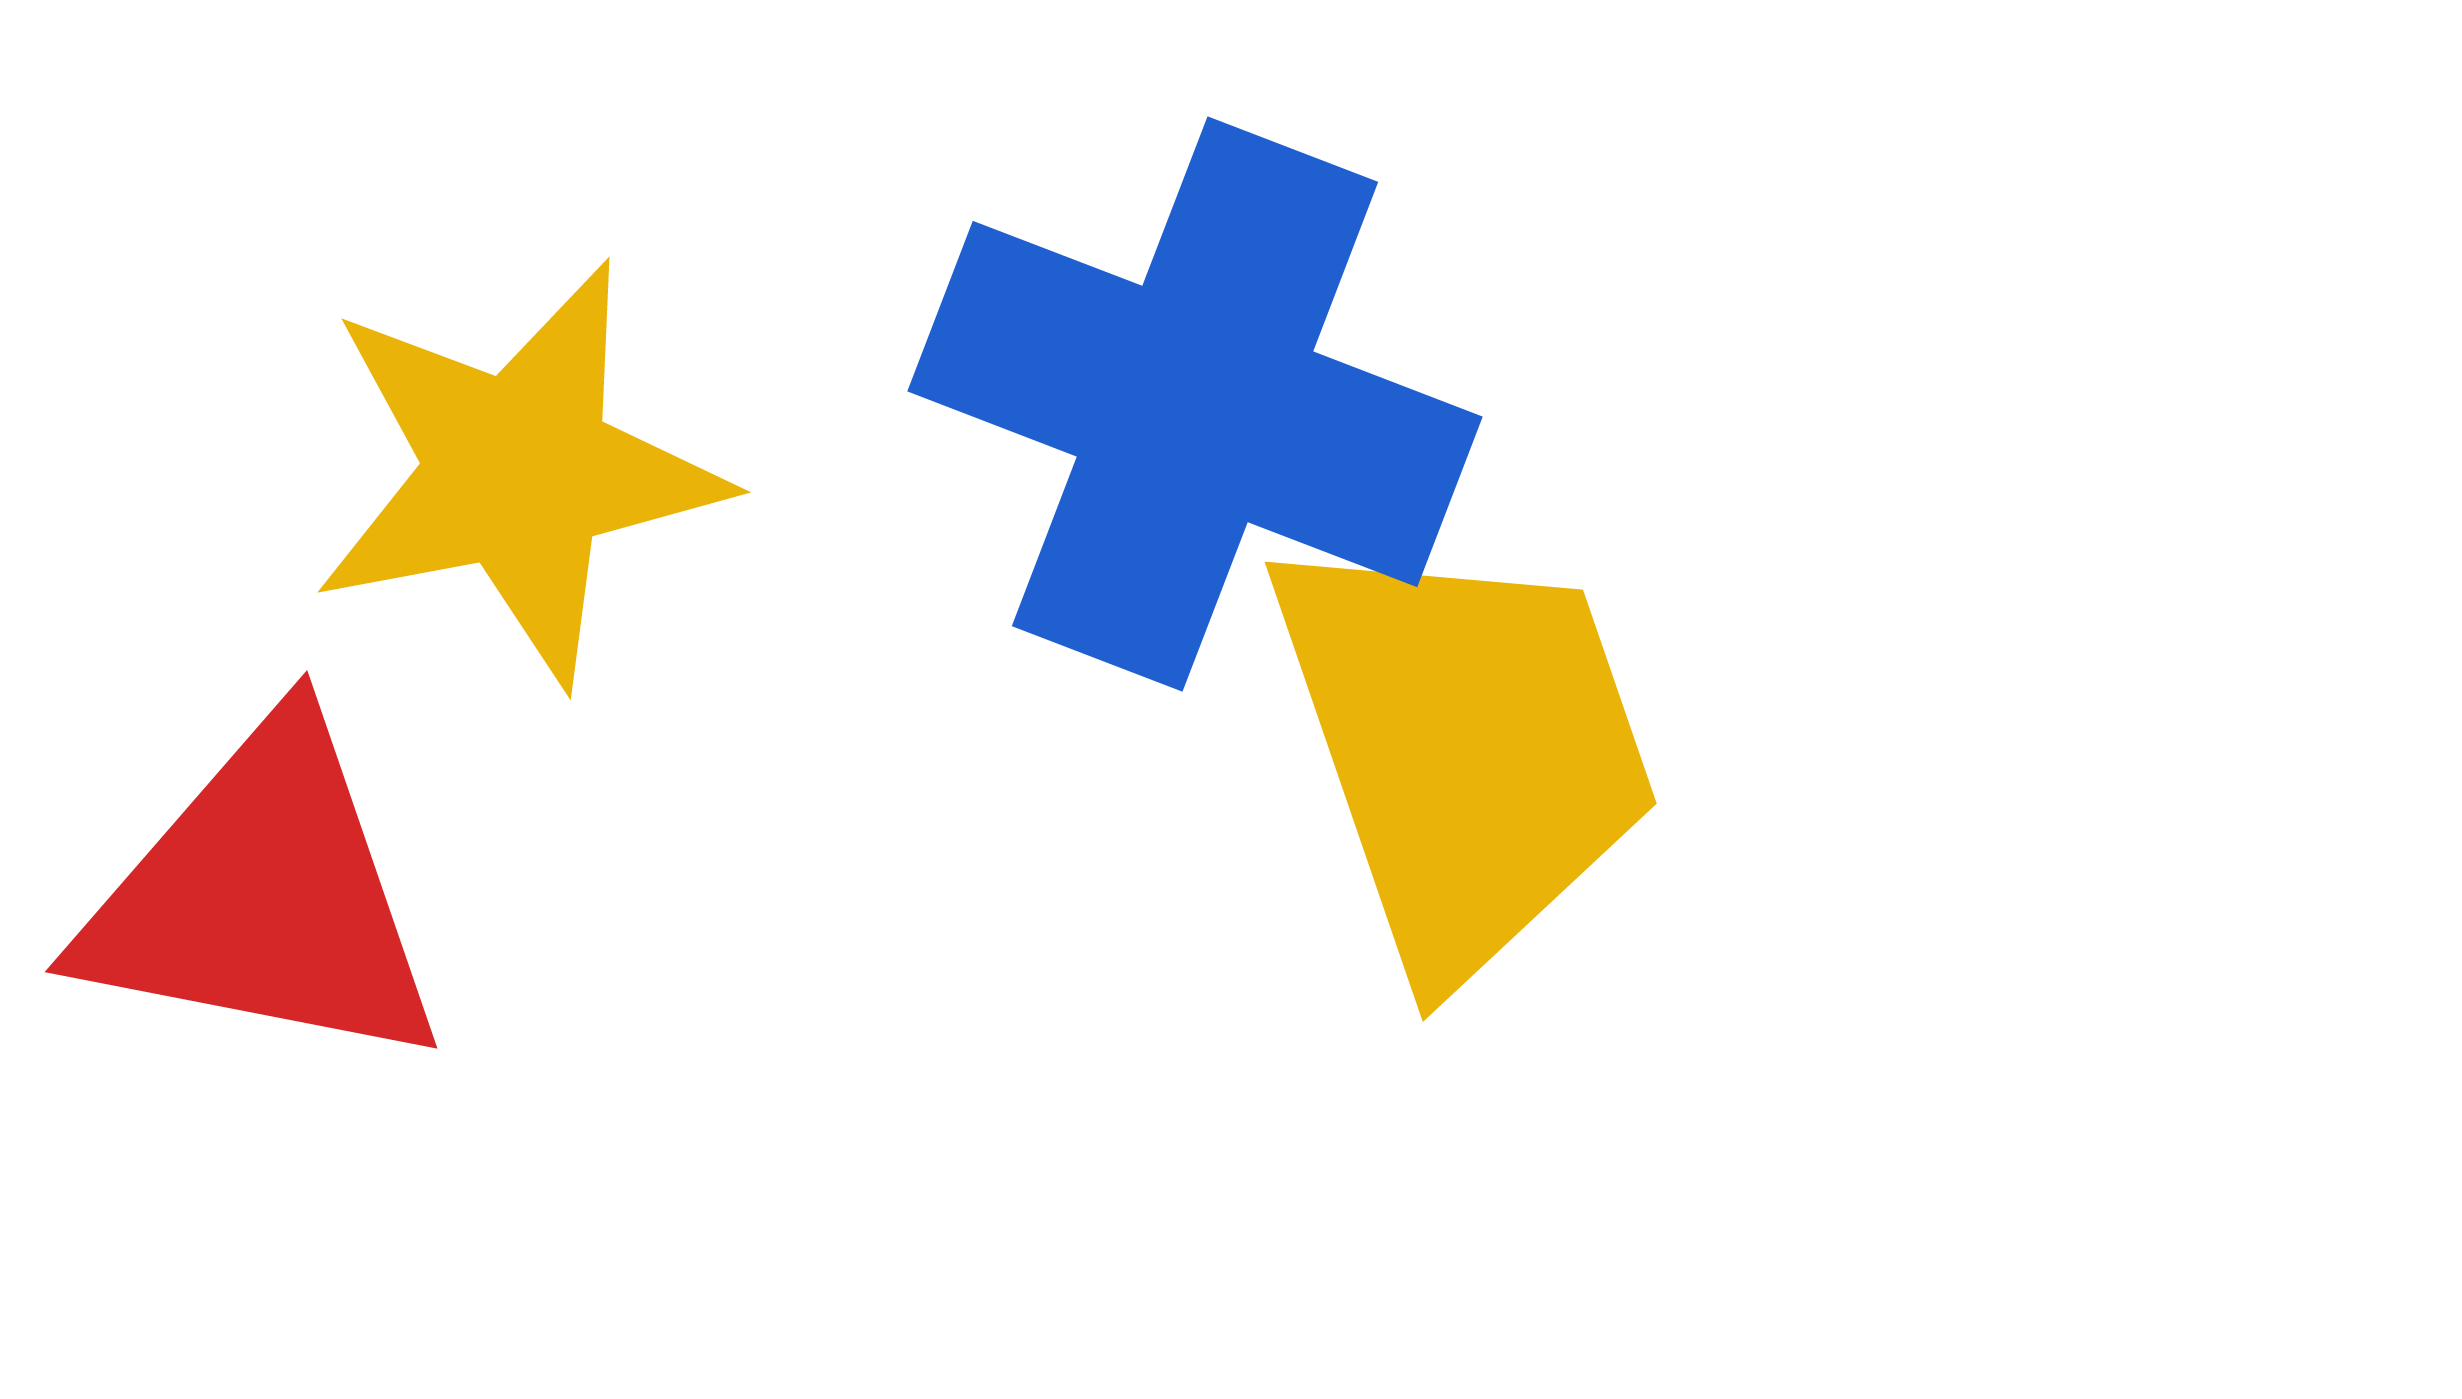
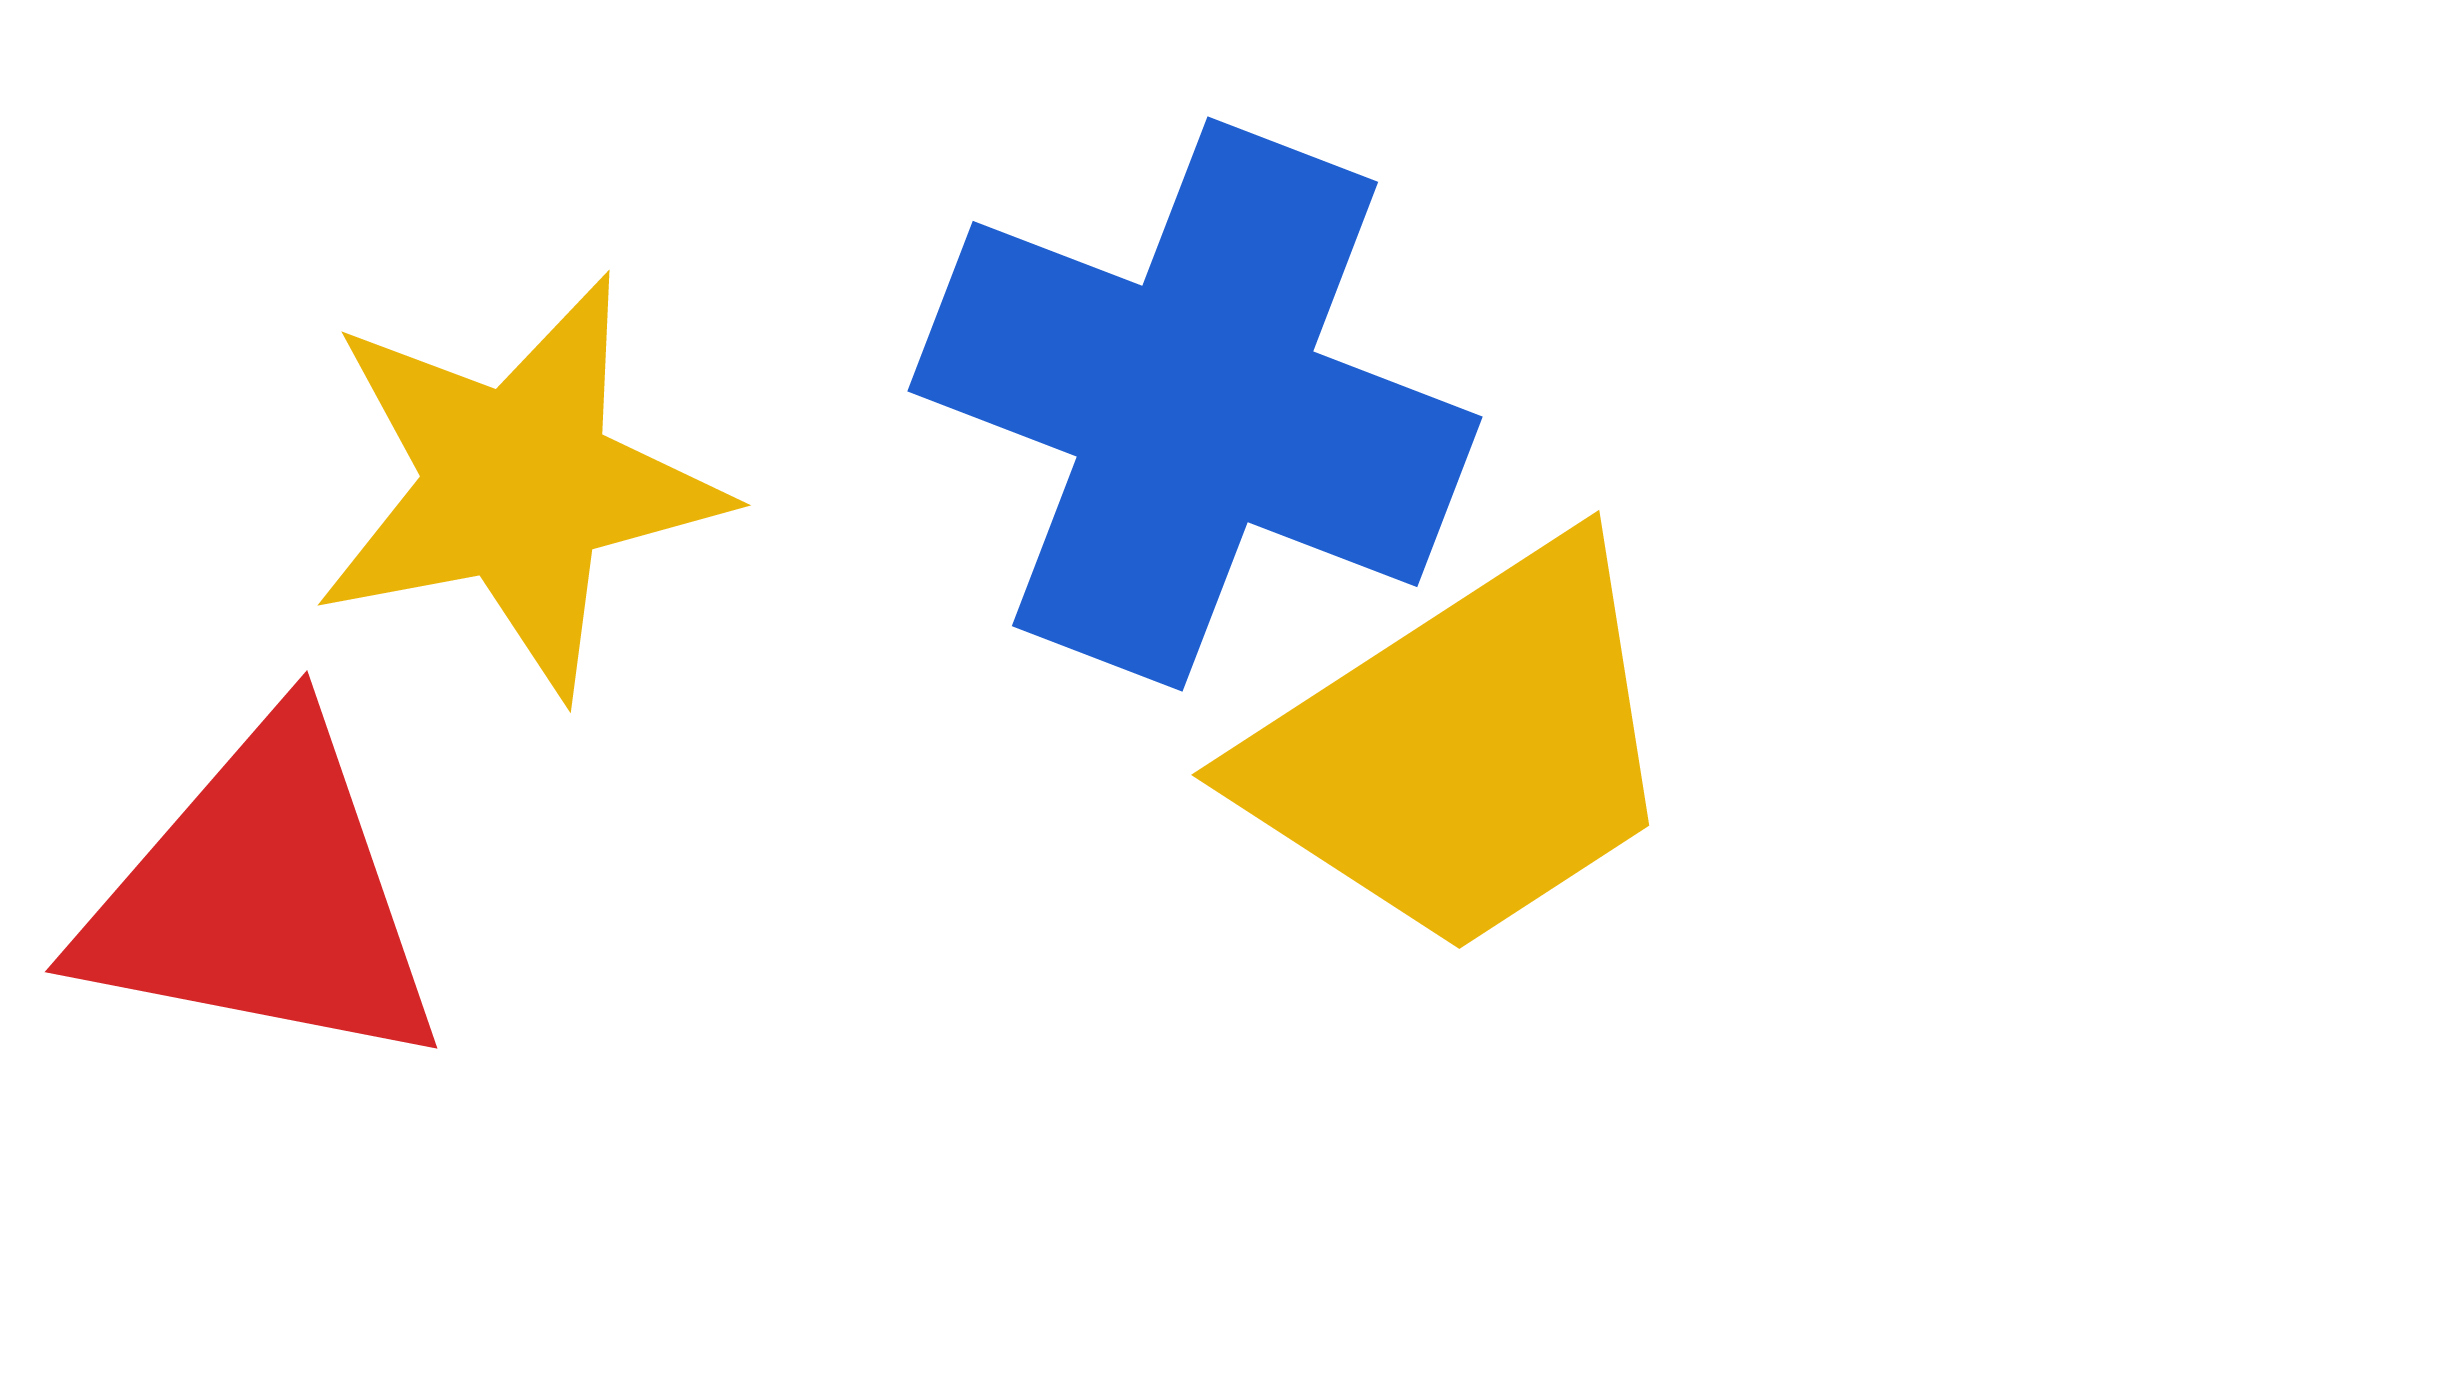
yellow star: moved 13 px down
yellow trapezoid: rotated 76 degrees clockwise
